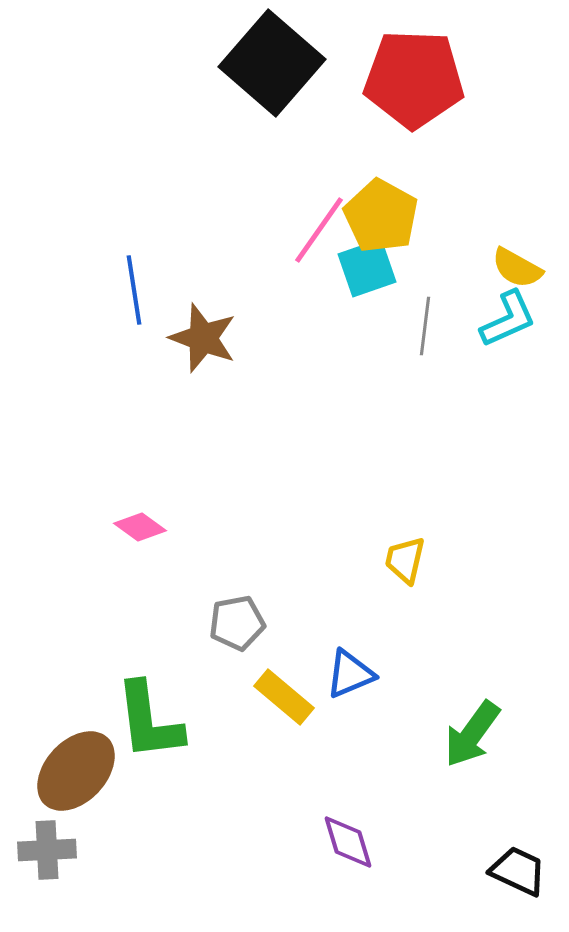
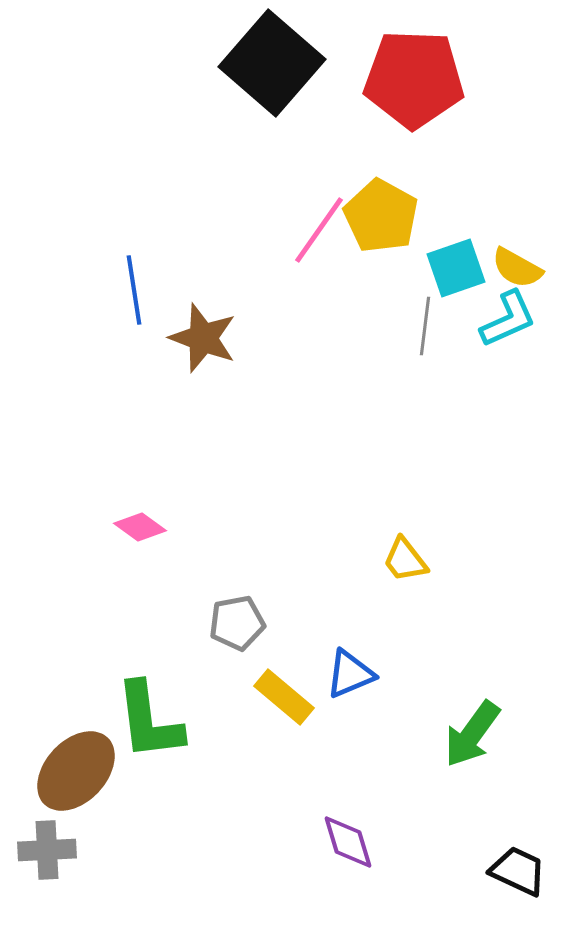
cyan square: moved 89 px right
yellow trapezoid: rotated 51 degrees counterclockwise
